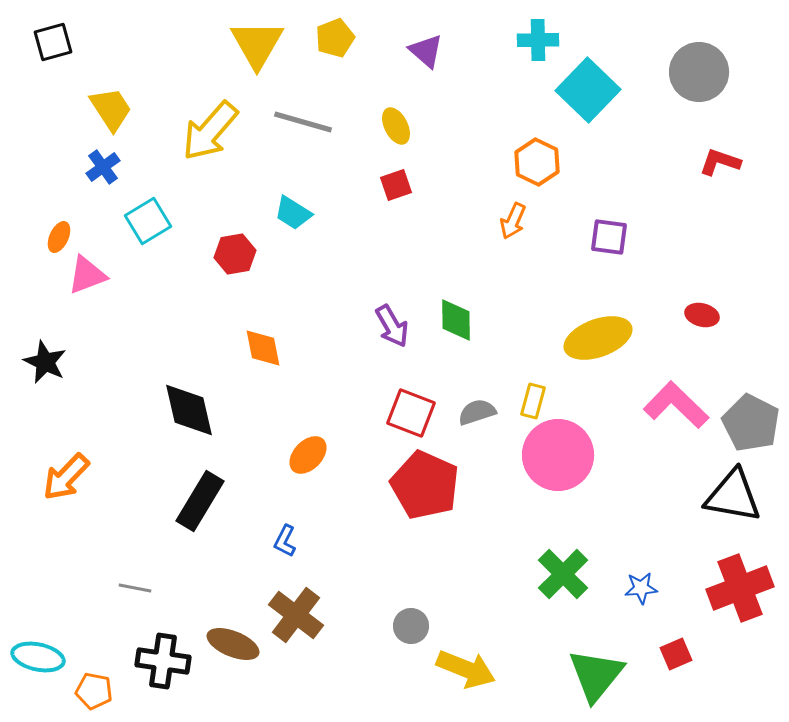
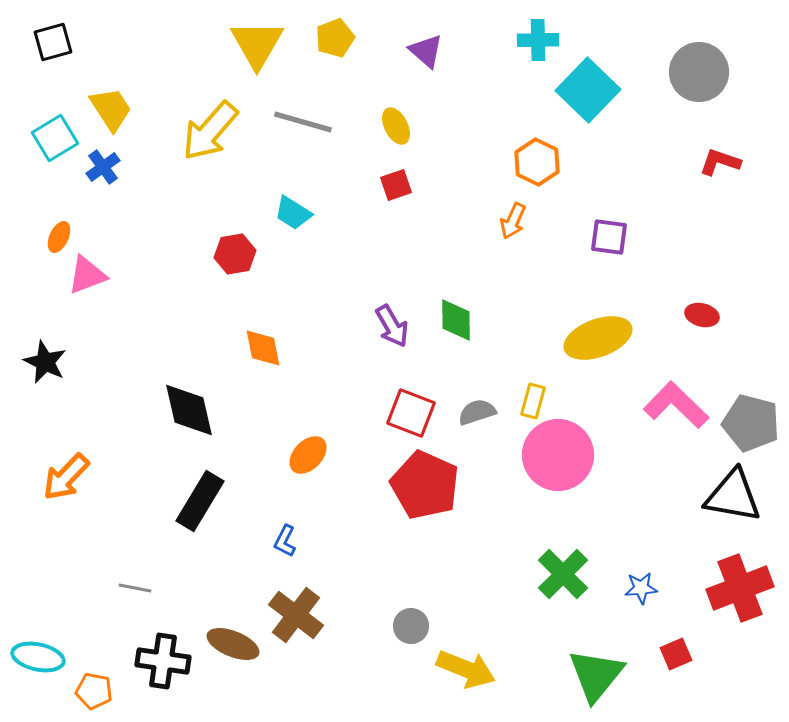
cyan square at (148, 221): moved 93 px left, 83 px up
gray pentagon at (751, 423): rotated 12 degrees counterclockwise
